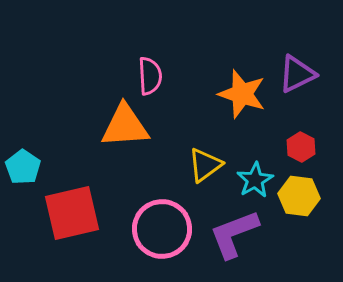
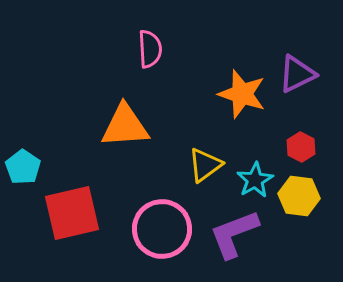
pink semicircle: moved 27 px up
